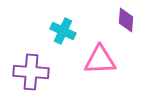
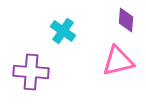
cyan cross: rotated 10 degrees clockwise
pink triangle: moved 18 px right, 1 px down; rotated 12 degrees counterclockwise
